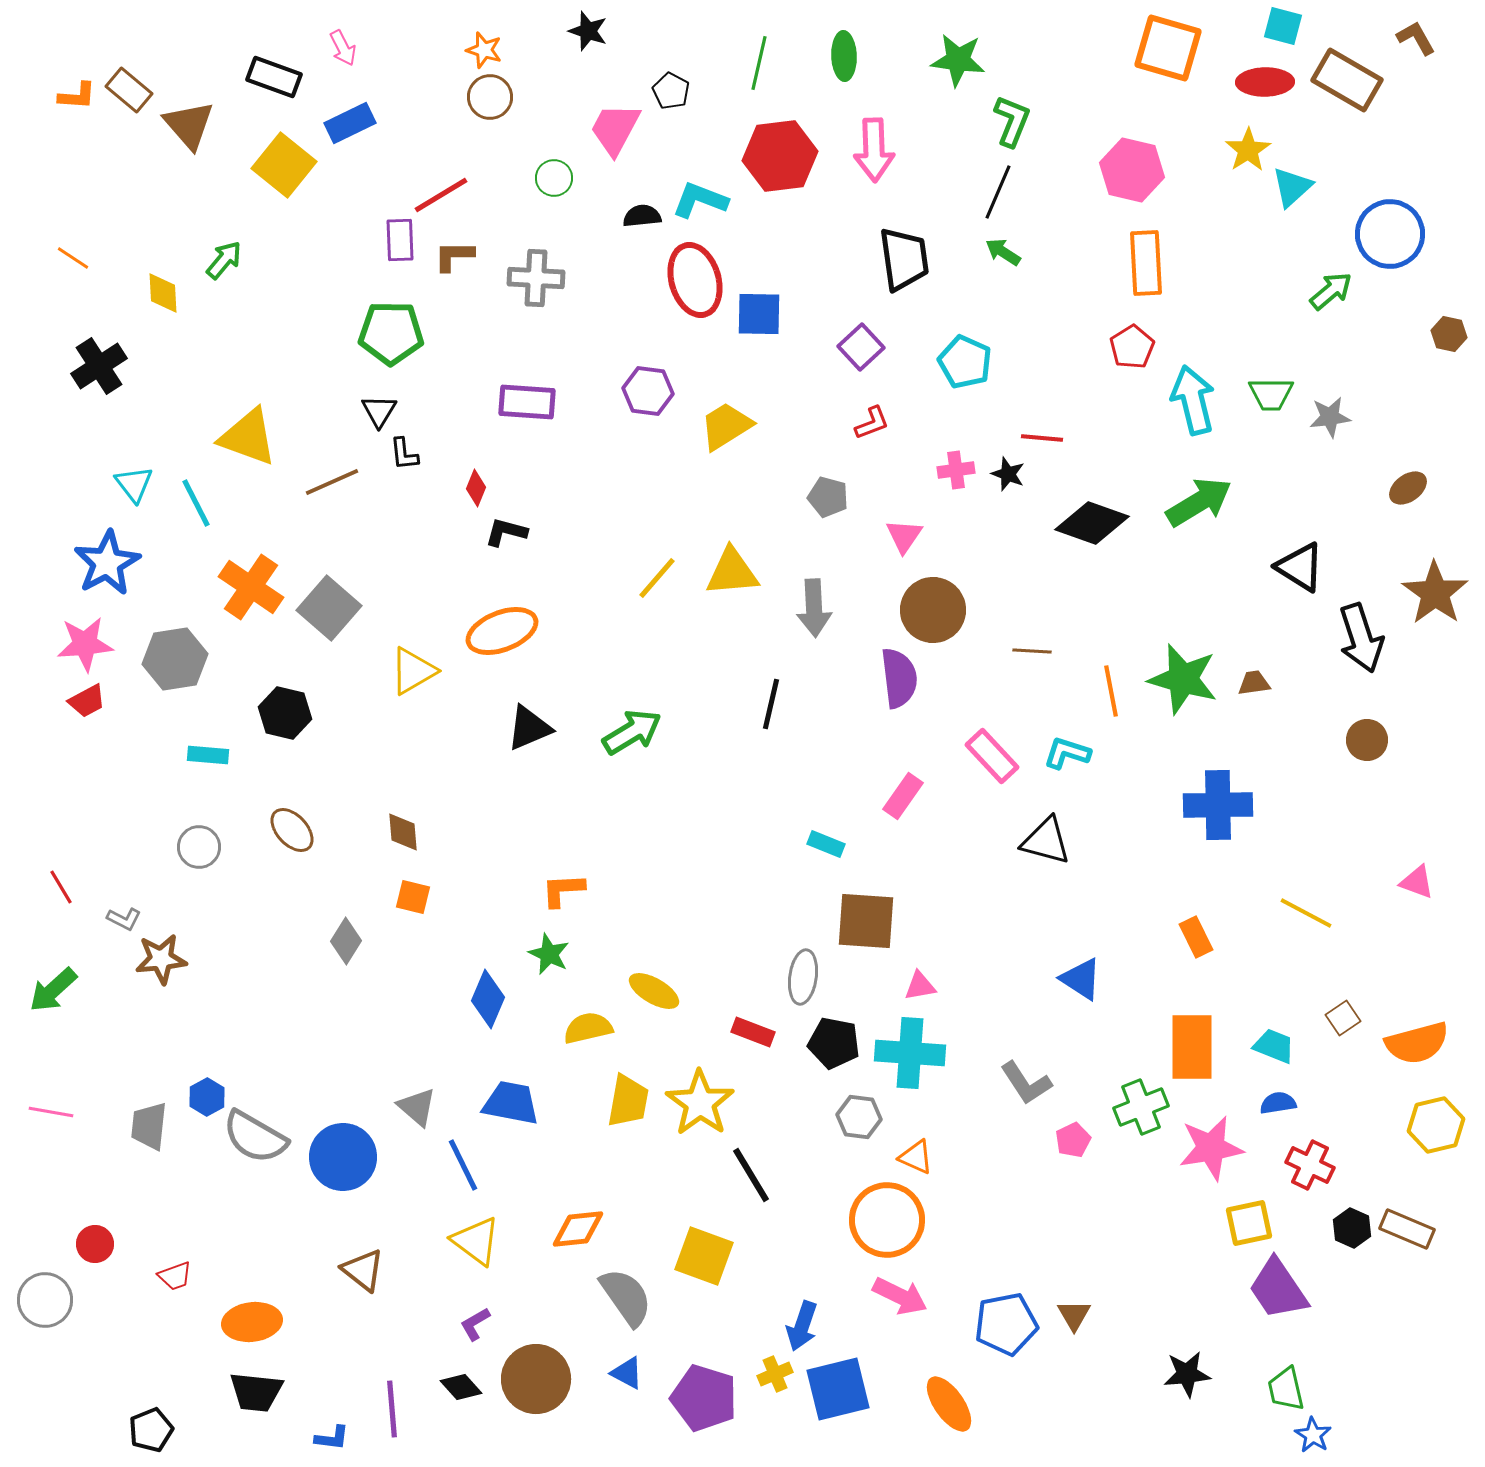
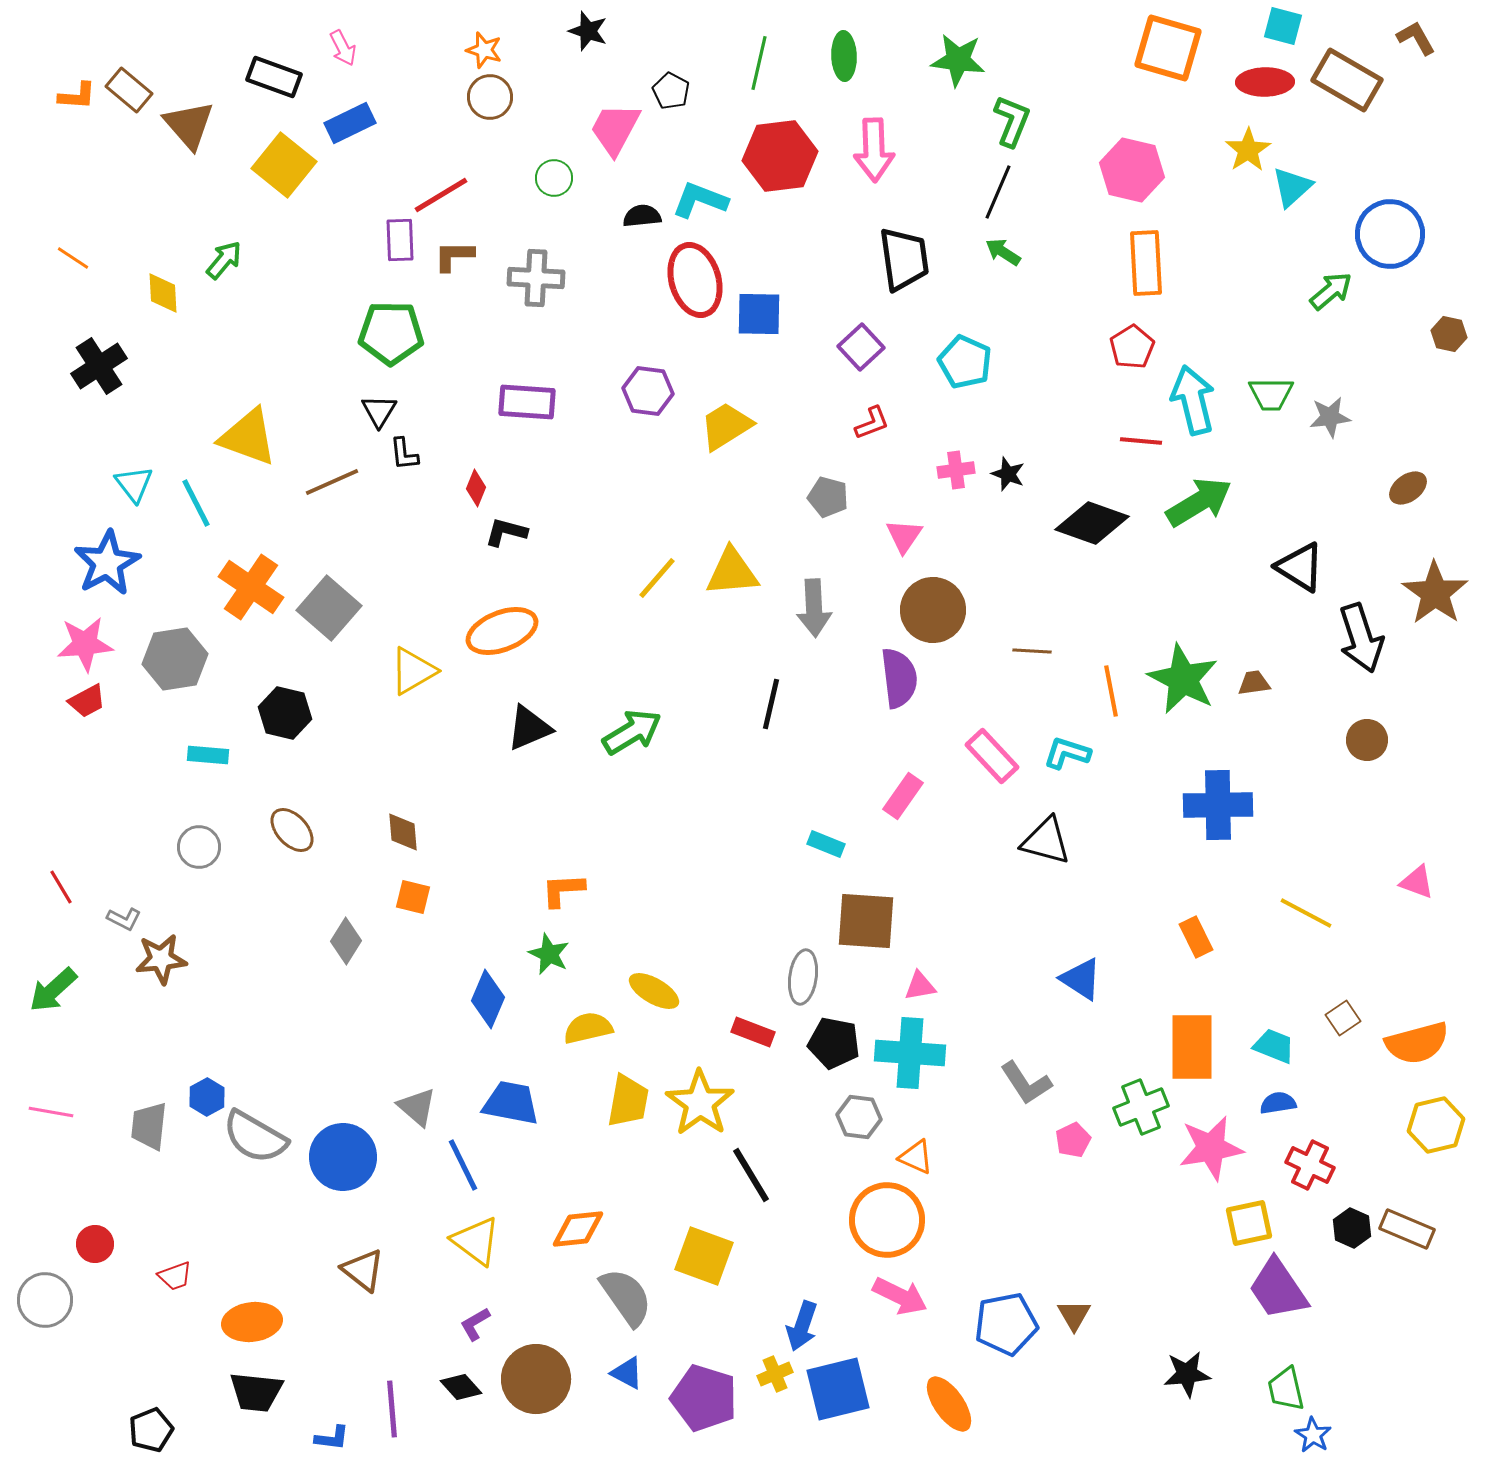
red line at (1042, 438): moved 99 px right, 3 px down
green star at (1183, 679): rotated 12 degrees clockwise
